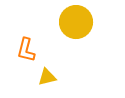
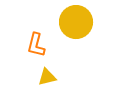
orange L-shape: moved 10 px right, 5 px up
